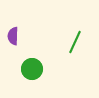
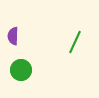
green circle: moved 11 px left, 1 px down
